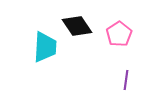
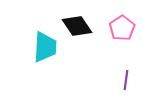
pink pentagon: moved 3 px right, 6 px up
